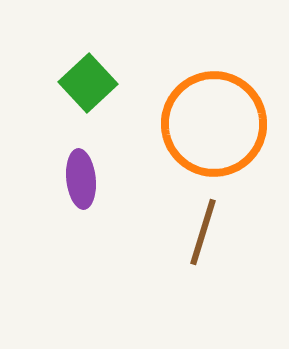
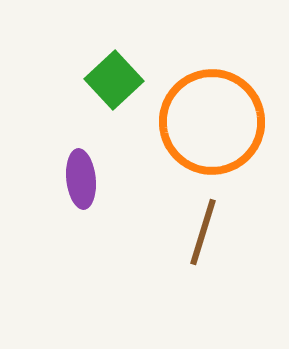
green square: moved 26 px right, 3 px up
orange circle: moved 2 px left, 2 px up
